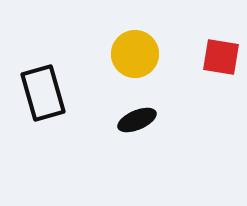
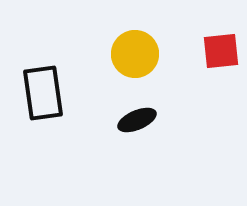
red square: moved 6 px up; rotated 15 degrees counterclockwise
black rectangle: rotated 8 degrees clockwise
